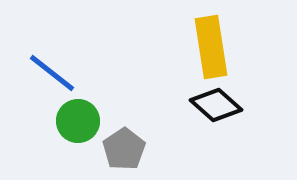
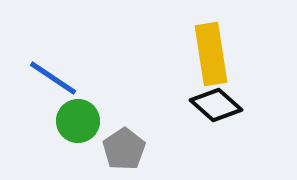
yellow rectangle: moved 7 px down
blue line: moved 1 px right, 5 px down; rotated 4 degrees counterclockwise
